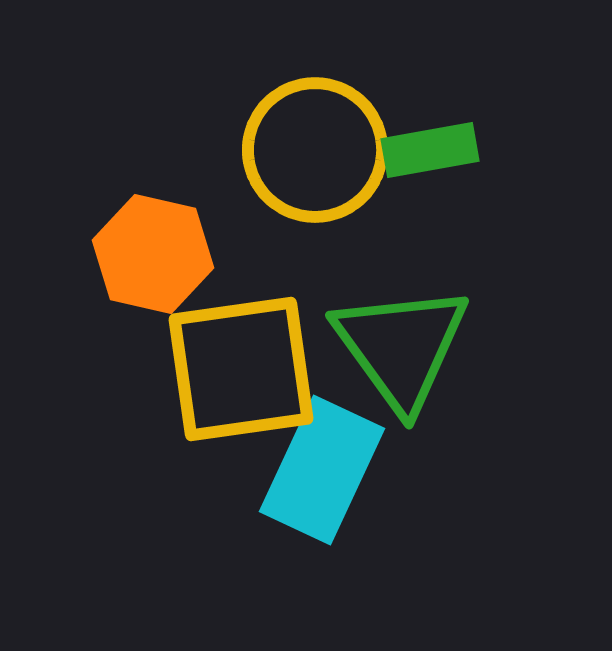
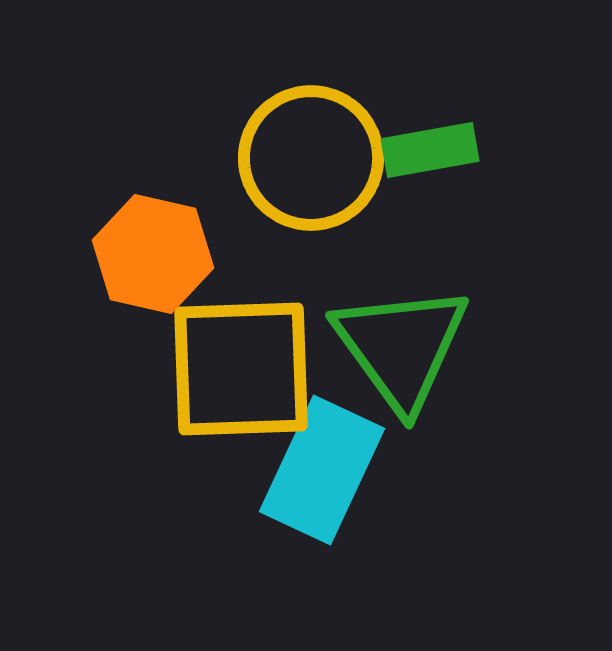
yellow circle: moved 4 px left, 8 px down
yellow square: rotated 6 degrees clockwise
